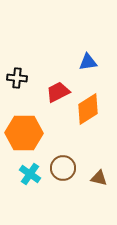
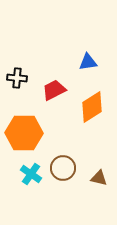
red trapezoid: moved 4 px left, 2 px up
orange diamond: moved 4 px right, 2 px up
cyan cross: moved 1 px right
